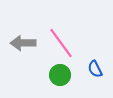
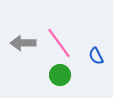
pink line: moved 2 px left
blue semicircle: moved 1 px right, 13 px up
